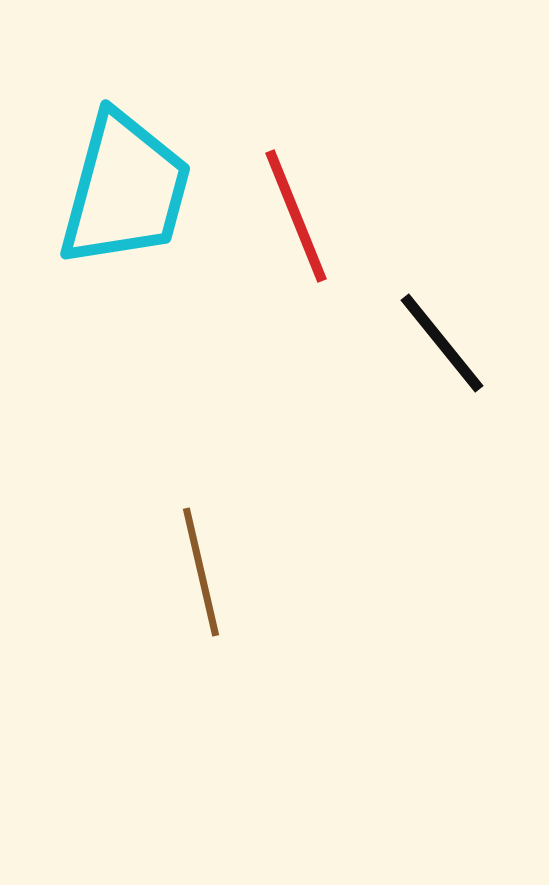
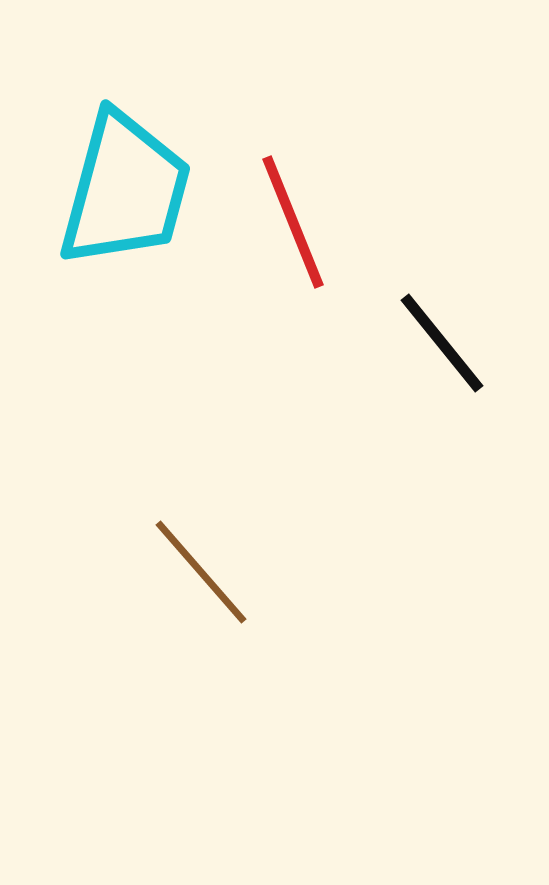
red line: moved 3 px left, 6 px down
brown line: rotated 28 degrees counterclockwise
